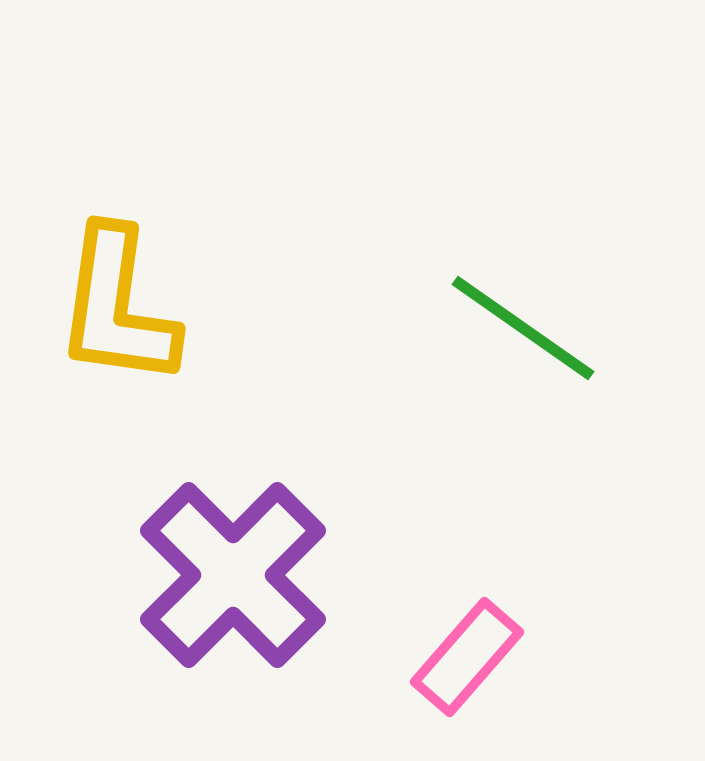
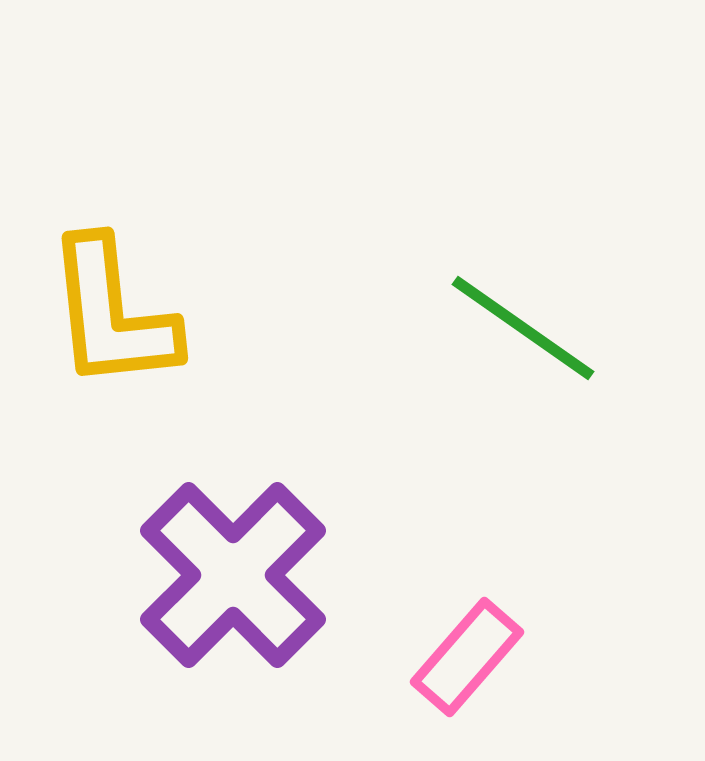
yellow L-shape: moved 5 px left, 7 px down; rotated 14 degrees counterclockwise
